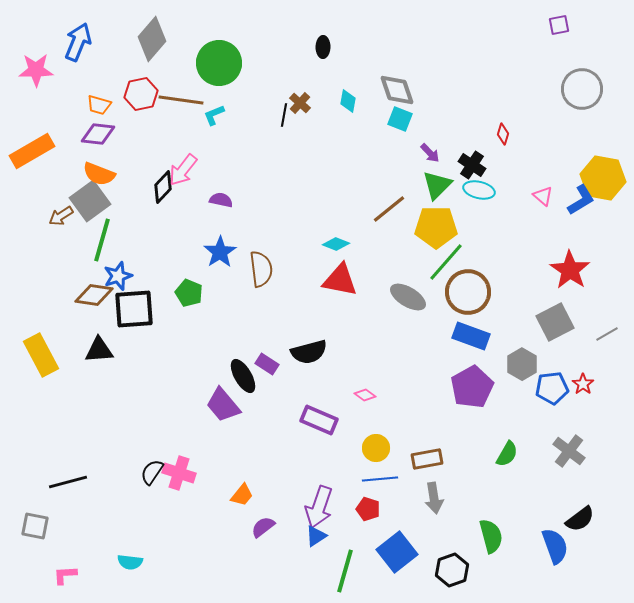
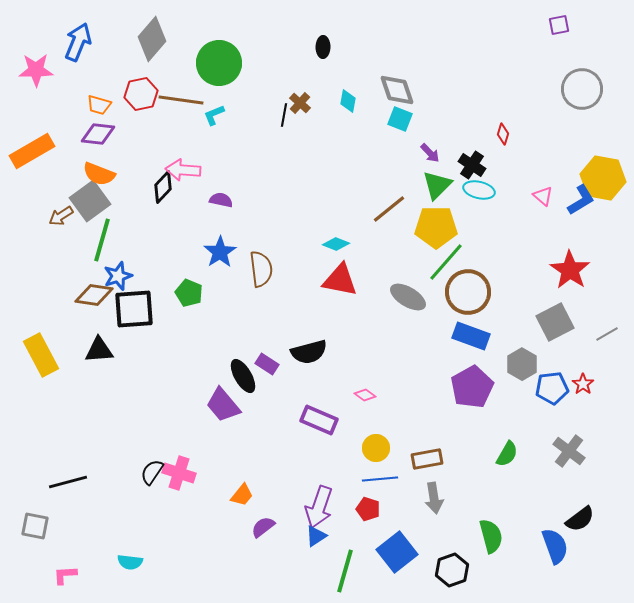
pink arrow at (183, 170): rotated 56 degrees clockwise
